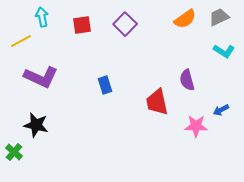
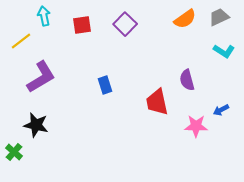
cyan arrow: moved 2 px right, 1 px up
yellow line: rotated 10 degrees counterclockwise
purple L-shape: rotated 56 degrees counterclockwise
